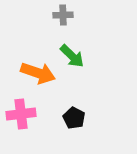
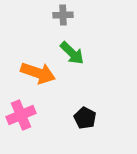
green arrow: moved 3 px up
pink cross: moved 1 px down; rotated 16 degrees counterclockwise
black pentagon: moved 11 px right
